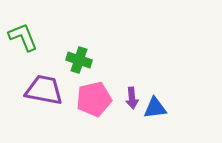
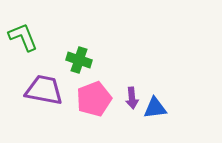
pink pentagon: rotated 8 degrees counterclockwise
